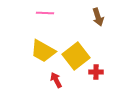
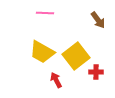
brown arrow: moved 3 px down; rotated 18 degrees counterclockwise
yellow trapezoid: moved 1 px left, 1 px down
